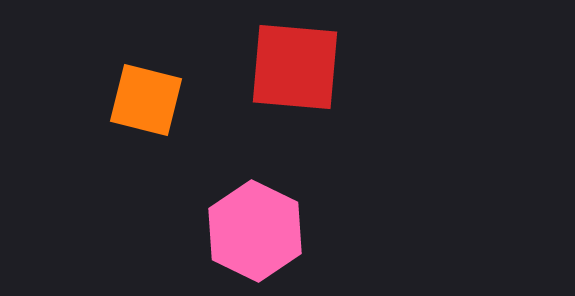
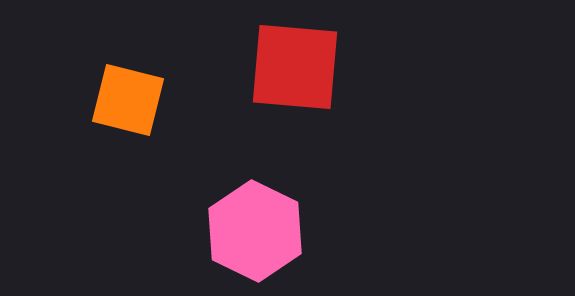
orange square: moved 18 px left
